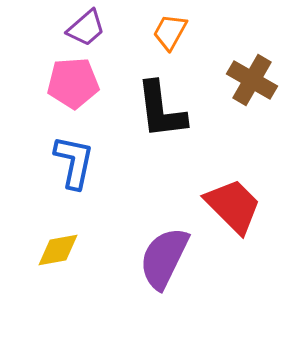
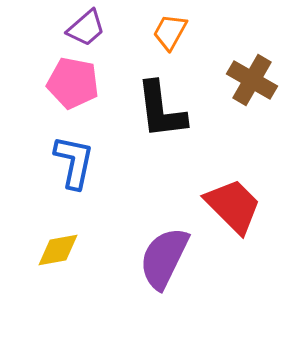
pink pentagon: rotated 15 degrees clockwise
